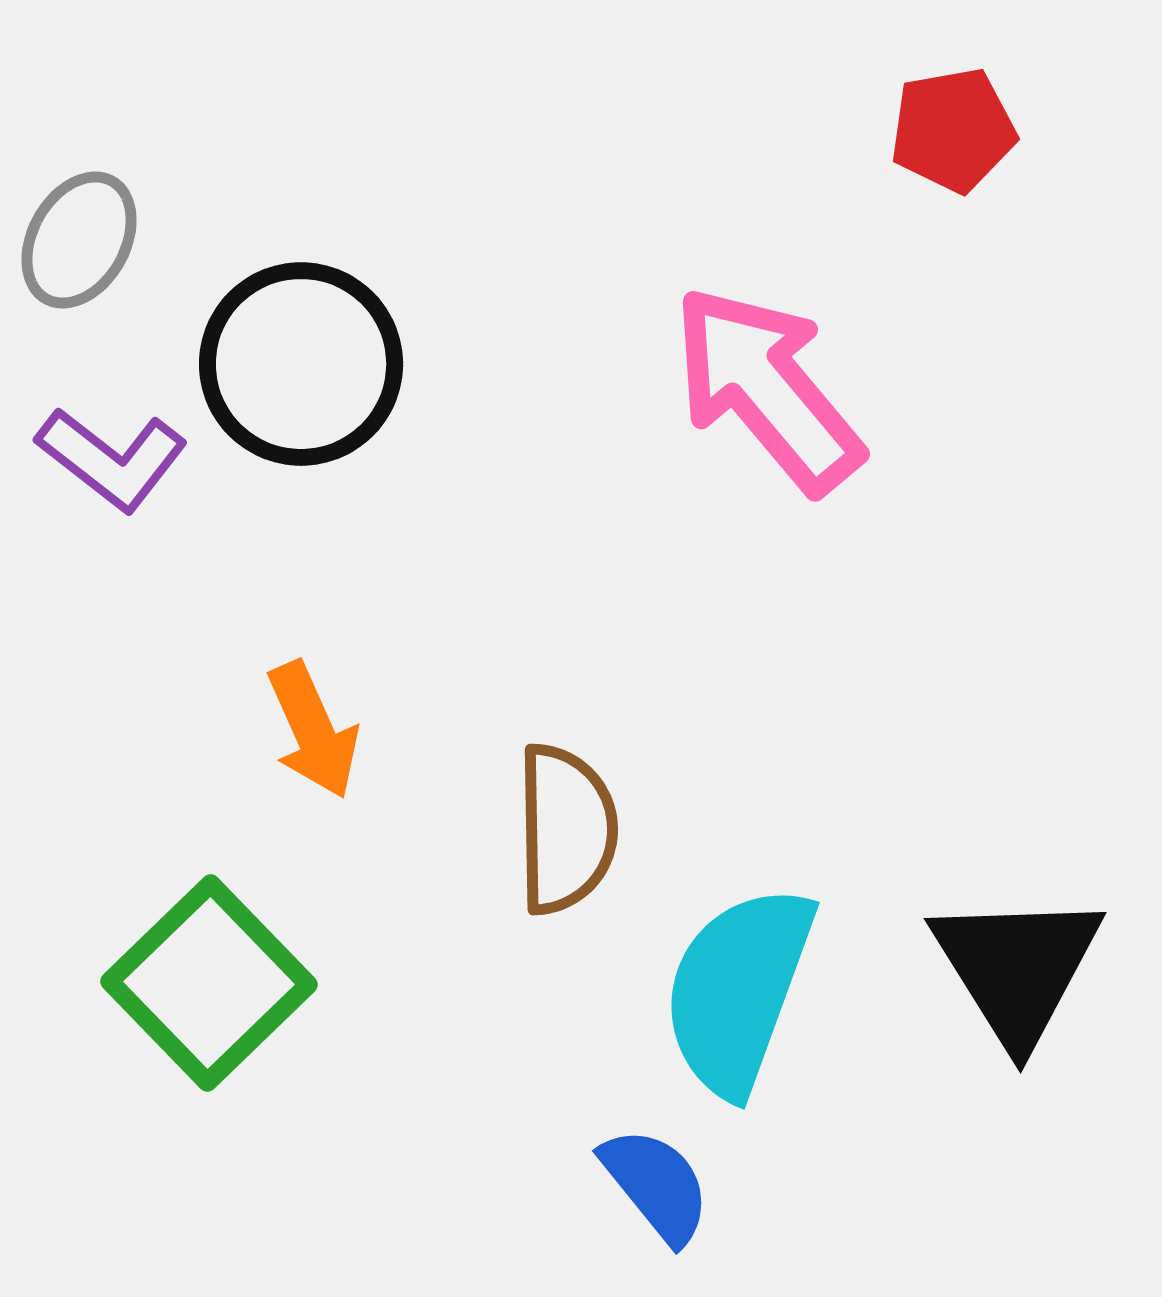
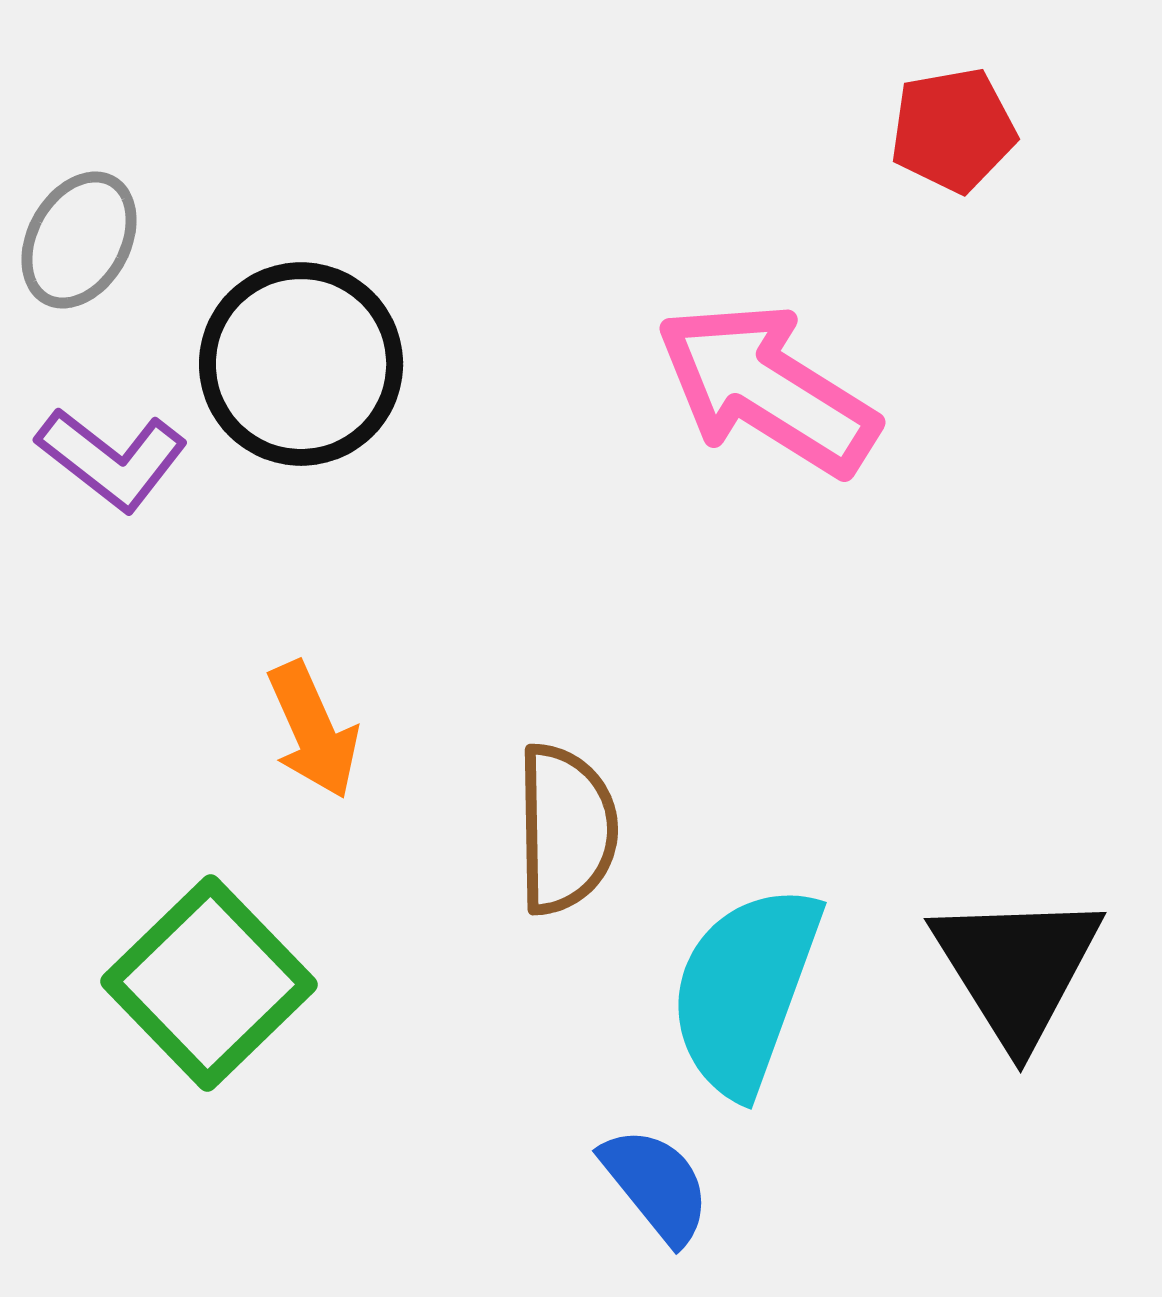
pink arrow: rotated 18 degrees counterclockwise
cyan semicircle: moved 7 px right
